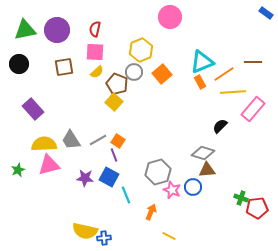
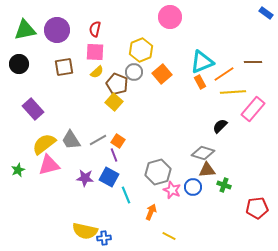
yellow semicircle at (44, 144): rotated 35 degrees counterclockwise
green cross at (241, 198): moved 17 px left, 13 px up
